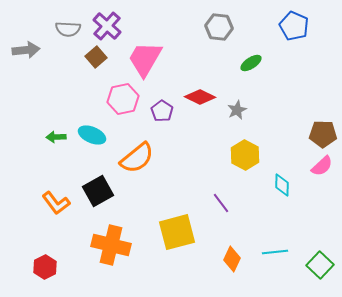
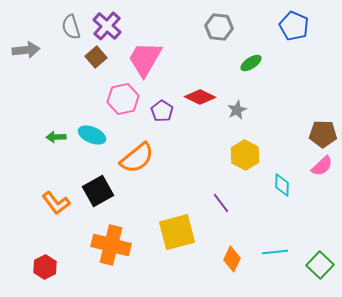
gray semicircle: moved 3 px right, 2 px up; rotated 70 degrees clockwise
